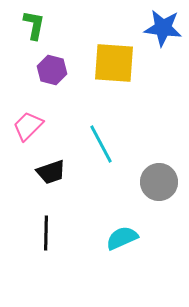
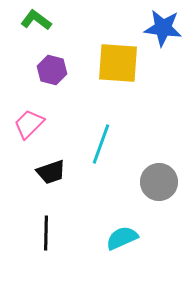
green L-shape: moved 2 px right, 5 px up; rotated 64 degrees counterclockwise
yellow square: moved 4 px right
pink trapezoid: moved 1 px right, 2 px up
cyan line: rotated 48 degrees clockwise
